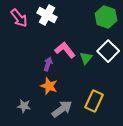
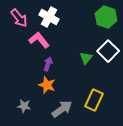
white cross: moved 2 px right, 2 px down
pink L-shape: moved 26 px left, 10 px up
orange star: moved 2 px left, 1 px up
yellow rectangle: moved 1 px up
